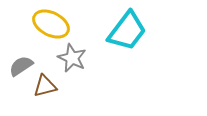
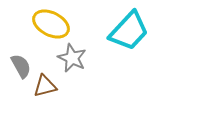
cyan trapezoid: moved 2 px right; rotated 6 degrees clockwise
gray semicircle: rotated 95 degrees clockwise
